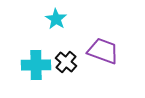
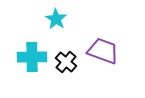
cyan cross: moved 4 px left, 8 px up
